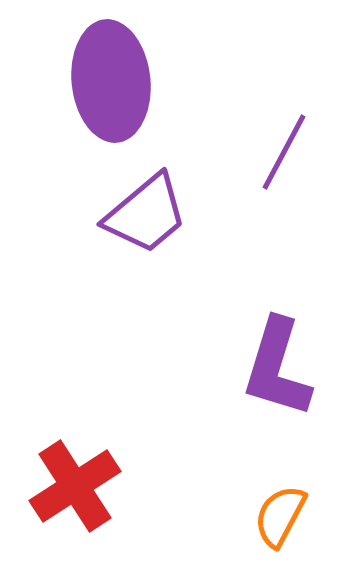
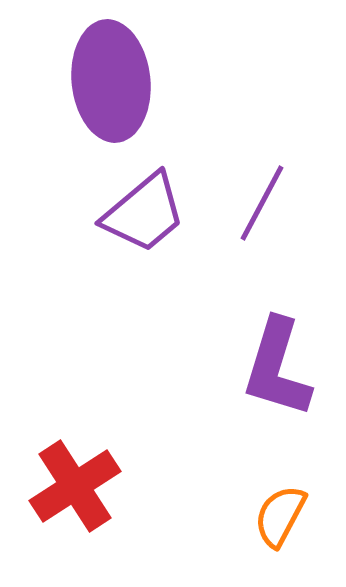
purple line: moved 22 px left, 51 px down
purple trapezoid: moved 2 px left, 1 px up
